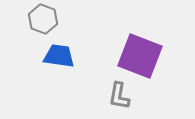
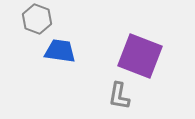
gray hexagon: moved 6 px left
blue trapezoid: moved 1 px right, 5 px up
